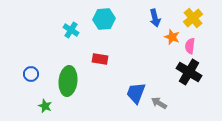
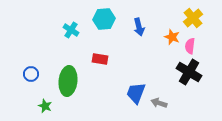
blue arrow: moved 16 px left, 9 px down
gray arrow: rotated 14 degrees counterclockwise
